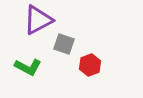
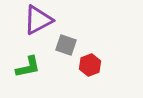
gray square: moved 2 px right, 1 px down
green L-shape: rotated 40 degrees counterclockwise
